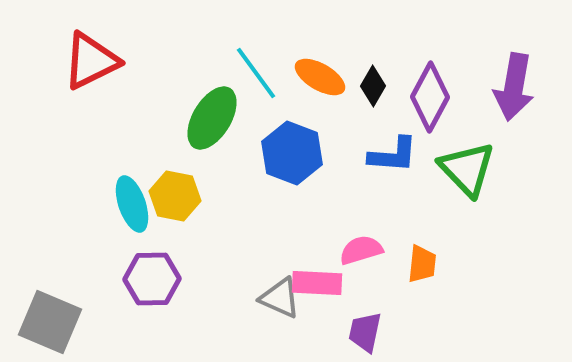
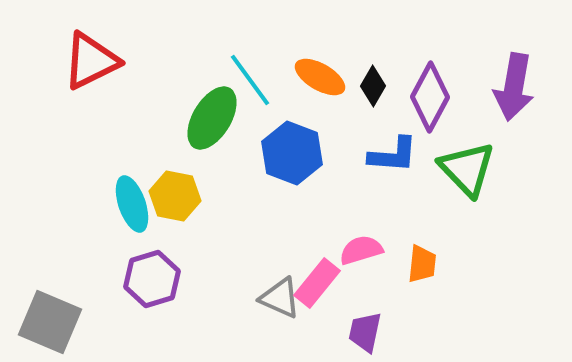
cyan line: moved 6 px left, 7 px down
purple hexagon: rotated 16 degrees counterclockwise
pink rectangle: rotated 54 degrees counterclockwise
